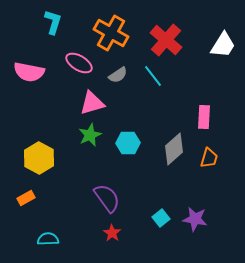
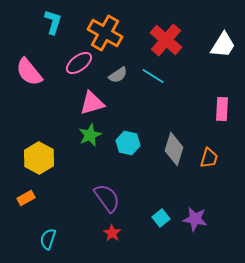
orange cross: moved 6 px left
pink ellipse: rotated 68 degrees counterclockwise
pink semicircle: rotated 40 degrees clockwise
cyan line: rotated 20 degrees counterclockwise
pink rectangle: moved 18 px right, 8 px up
cyan hexagon: rotated 15 degrees clockwise
gray diamond: rotated 32 degrees counterclockwise
cyan semicircle: rotated 70 degrees counterclockwise
